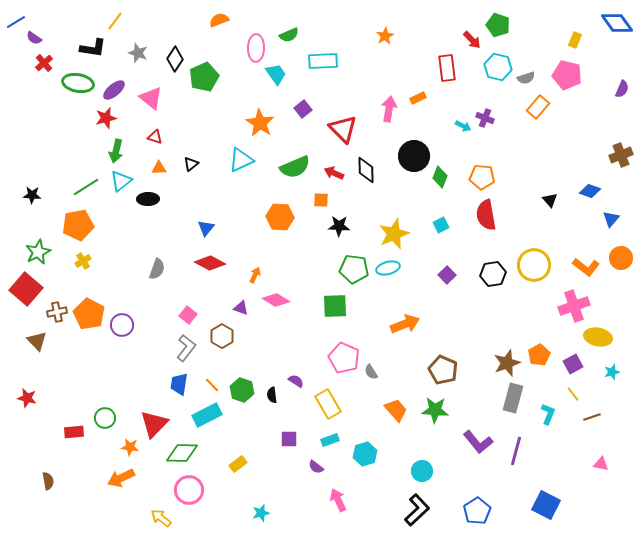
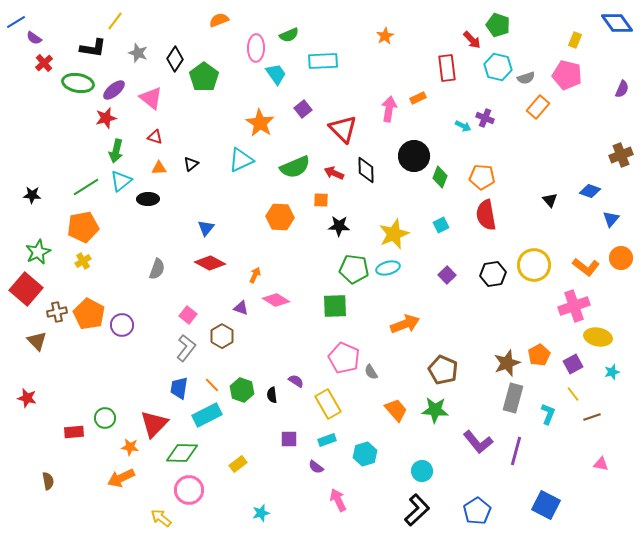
green pentagon at (204, 77): rotated 12 degrees counterclockwise
orange pentagon at (78, 225): moved 5 px right, 2 px down
blue trapezoid at (179, 384): moved 4 px down
cyan rectangle at (330, 440): moved 3 px left
